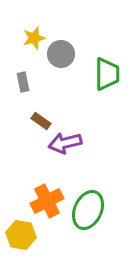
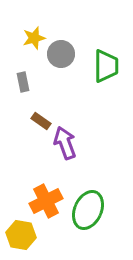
green trapezoid: moved 1 px left, 8 px up
purple arrow: rotated 84 degrees clockwise
orange cross: moved 1 px left
